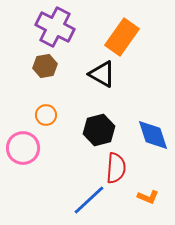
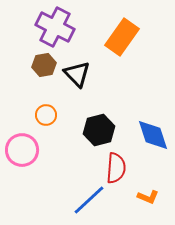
brown hexagon: moved 1 px left, 1 px up
black triangle: moved 25 px left; rotated 16 degrees clockwise
pink circle: moved 1 px left, 2 px down
